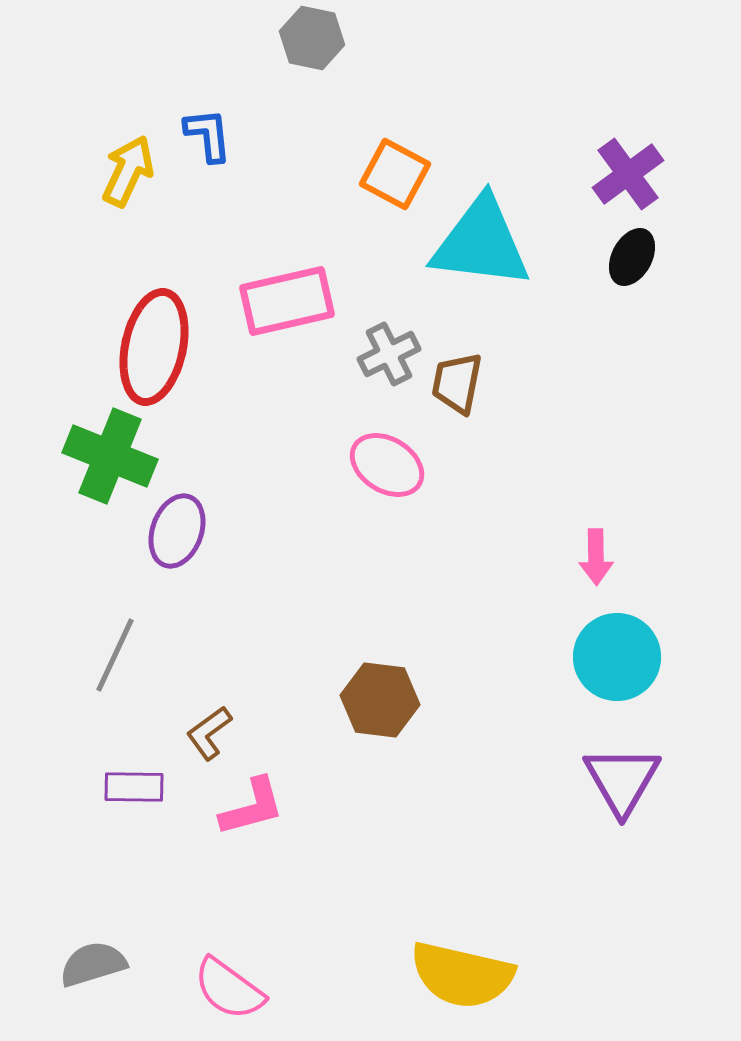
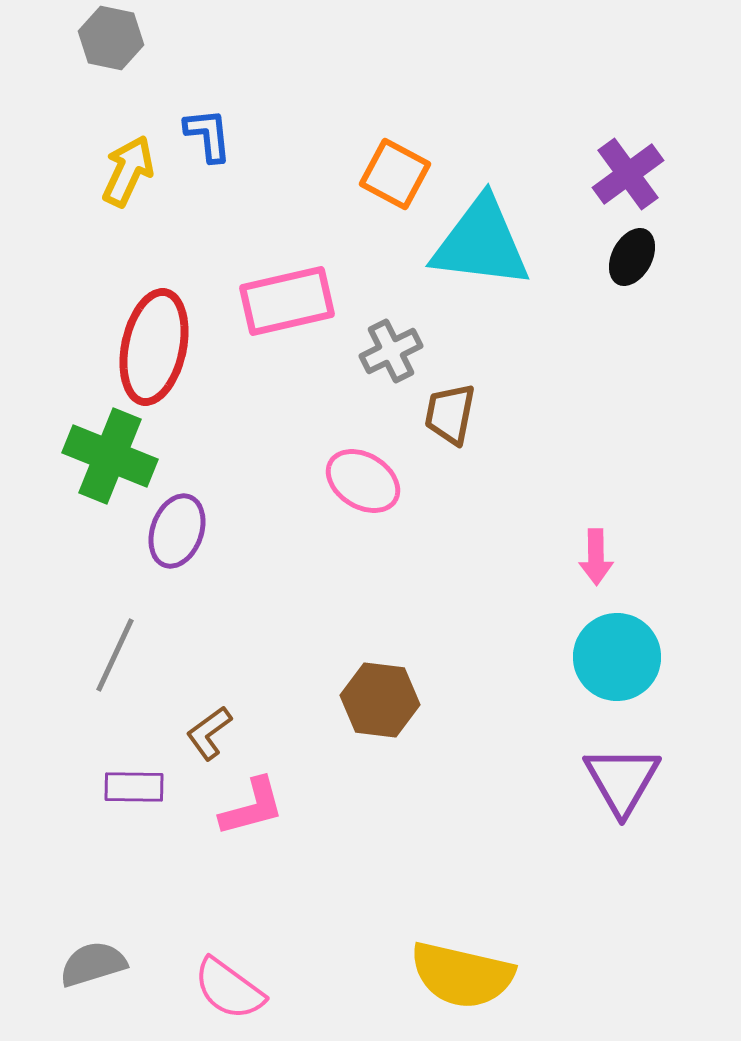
gray hexagon: moved 201 px left
gray cross: moved 2 px right, 3 px up
brown trapezoid: moved 7 px left, 31 px down
pink ellipse: moved 24 px left, 16 px down
